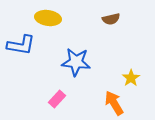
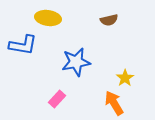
brown semicircle: moved 2 px left, 1 px down
blue L-shape: moved 2 px right
blue star: rotated 16 degrees counterclockwise
yellow star: moved 6 px left
